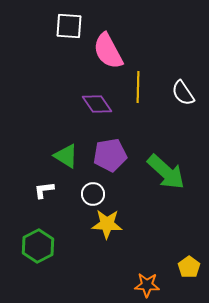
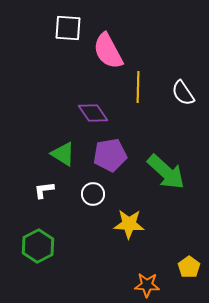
white square: moved 1 px left, 2 px down
purple diamond: moved 4 px left, 9 px down
green triangle: moved 3 px left, 2 px up
yellow star: moved 22 px right
